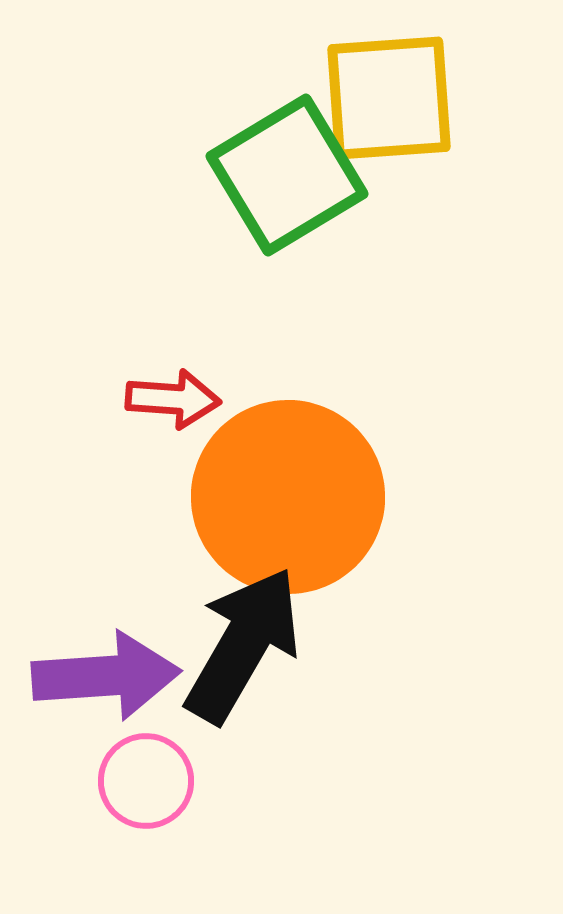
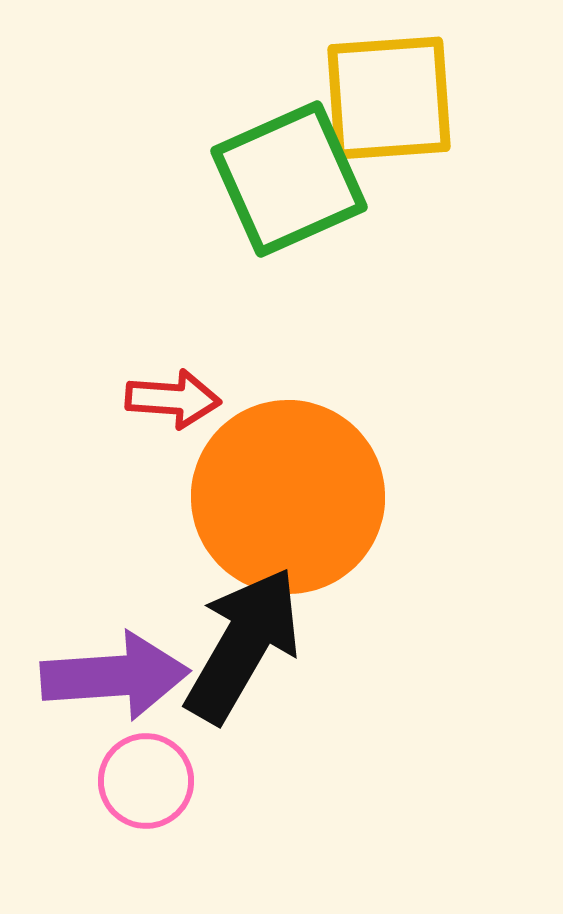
green square: moved 2 px right, 4 px down; rotated 7 degrees clockwise
purple arrow: moved 9 px right
